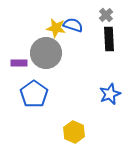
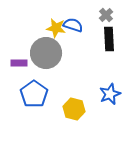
yellow hexagon: moved 23 px up; rotated 10 degrees counterclockwise
